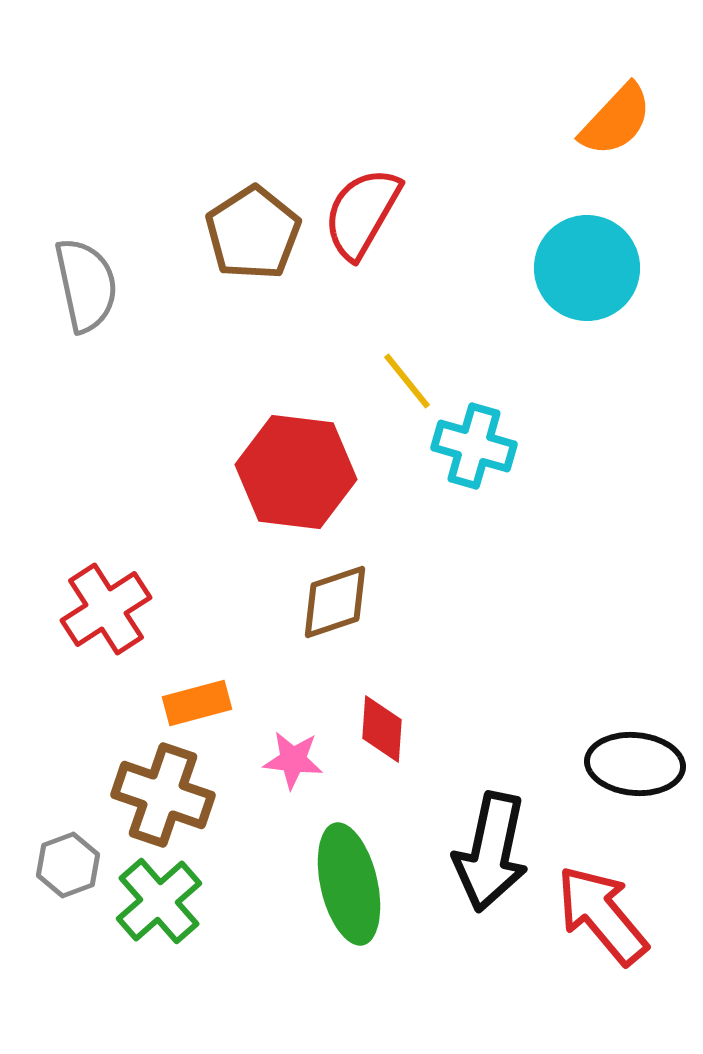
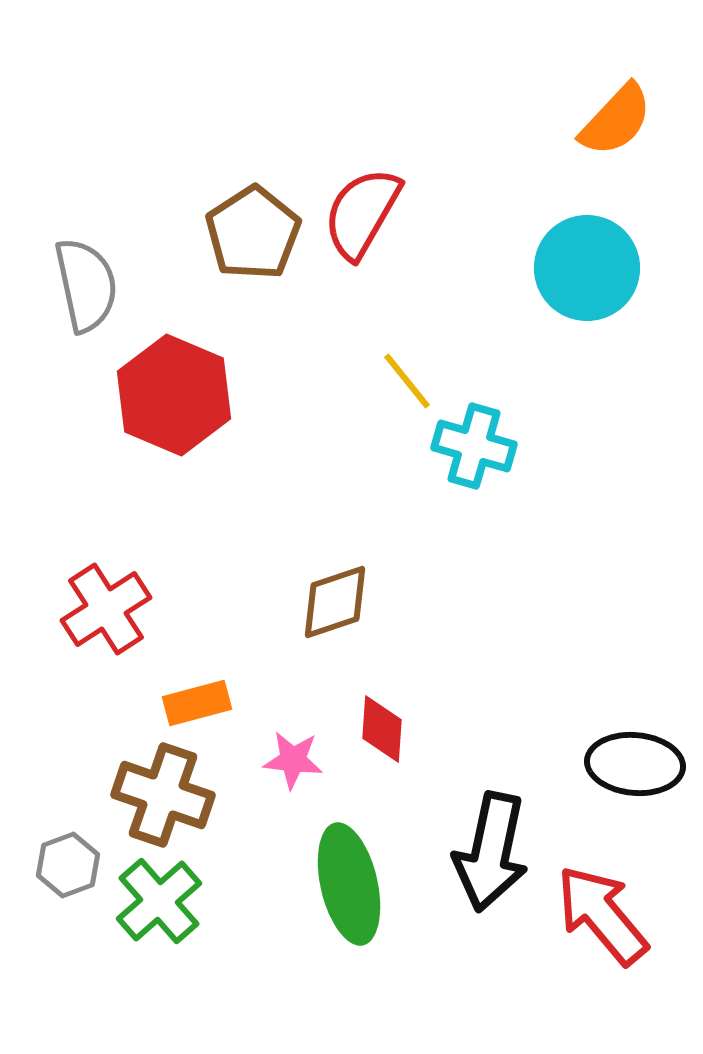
red hexagon: moved 122 px left, 77 px up; rotated 16 degrees clockwise
